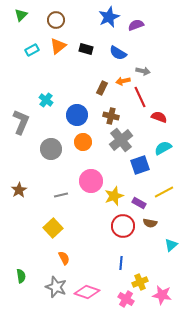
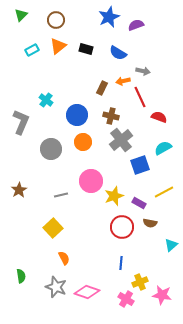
red circle: moved 1 px left, 1 px down
